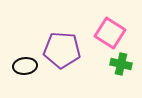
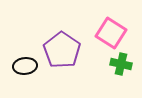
pink square: moved 1 px right
purple pentagon: rotated 30 degrees clockwise
